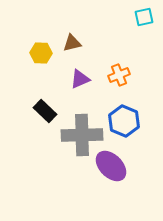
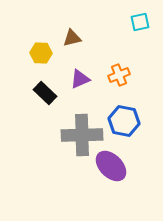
cyan square: moved 4 px left, 5 px down
brown triangle: moved 5 px up
black rectangle: moved 18 px up
blue hexagon: rotated 12 degrees counterclockwise
